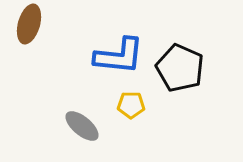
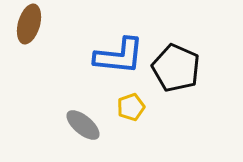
black pentagon: moved 4 px left
yellow pentagon: moved 2 px down; rotated 20 degrees counterclockwise
gray ellipse: moved 1 px right, 1 px up
